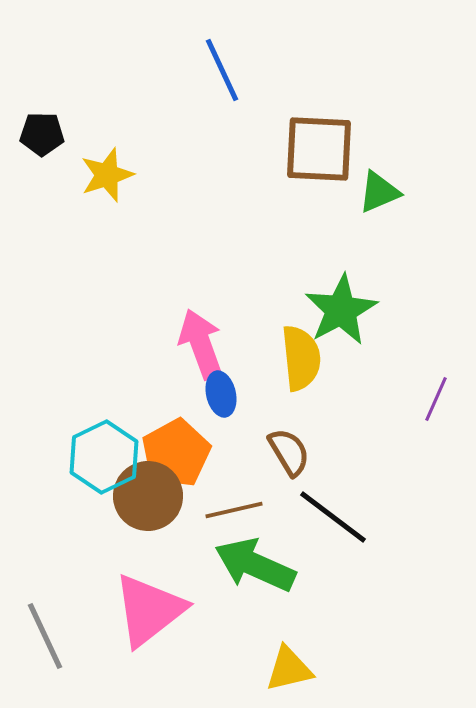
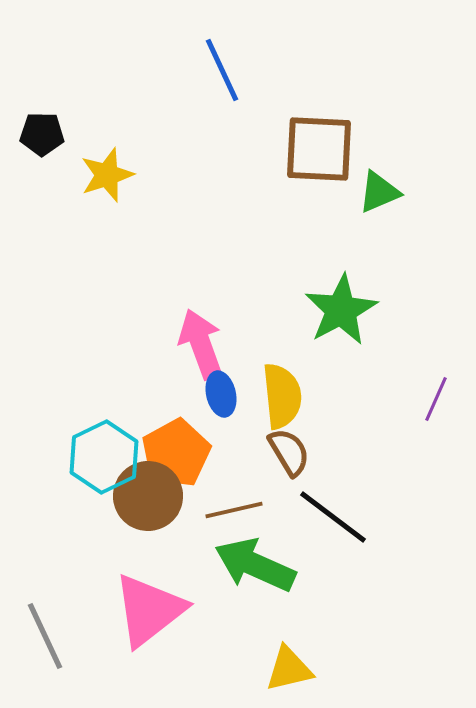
yellow semicircle: moved 19 px left, 38 px down
